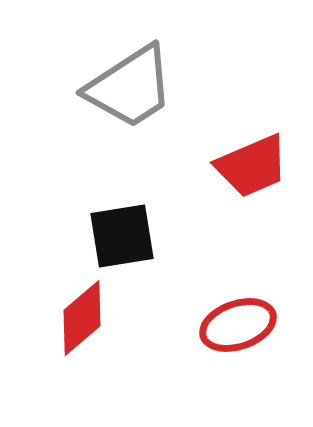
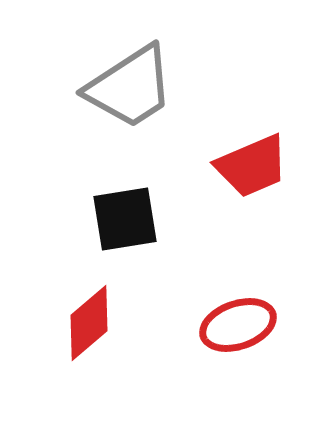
black square: moved 3 px right, 17 px up
red diamond: moved 7 px right, 5 px down
